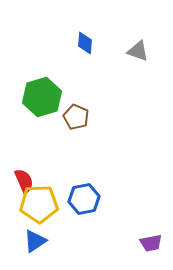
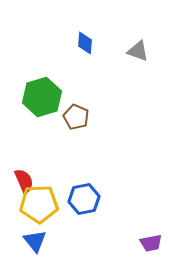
blue triangle: rotated 35 degrees counterclockwise
